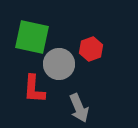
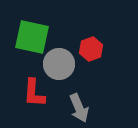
red L-shape: moved 4 px down
